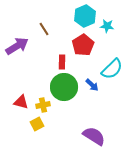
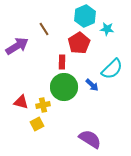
cyan star: moved 3 px down
red pentagon: moved 4 px left, 2 px up
purple semicircle: moved 4 px left, 3 px down
